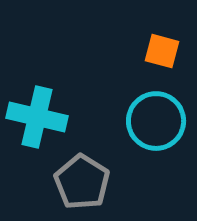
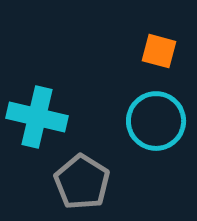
orange square: moved 3 px left
